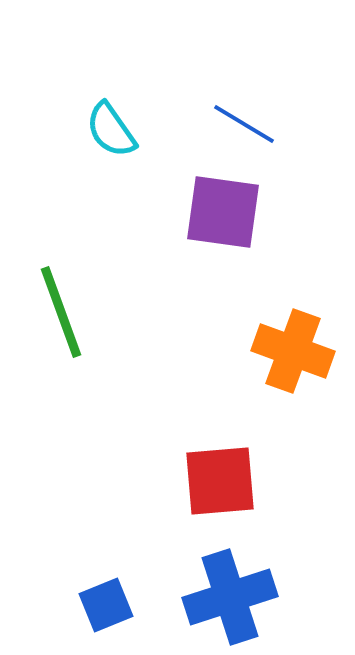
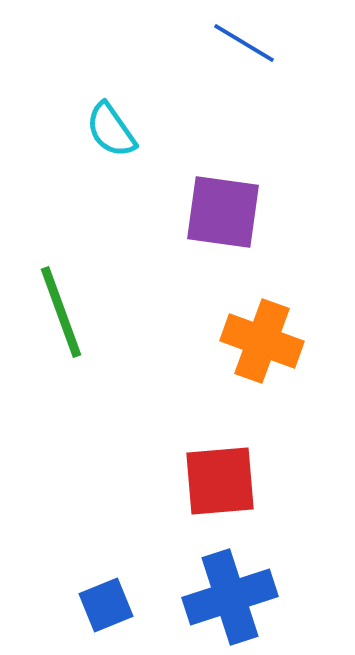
blue line: moved 81 px up
orange cross: moved 31 px left, 10 px up
